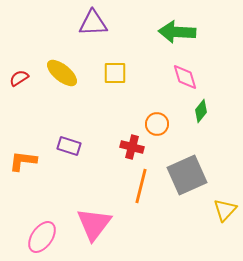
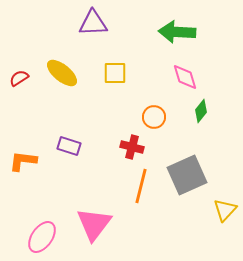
orange circle: moved 3 px left, 7 px up
